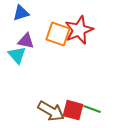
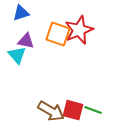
green line: moved 1 px right, 1 px down
